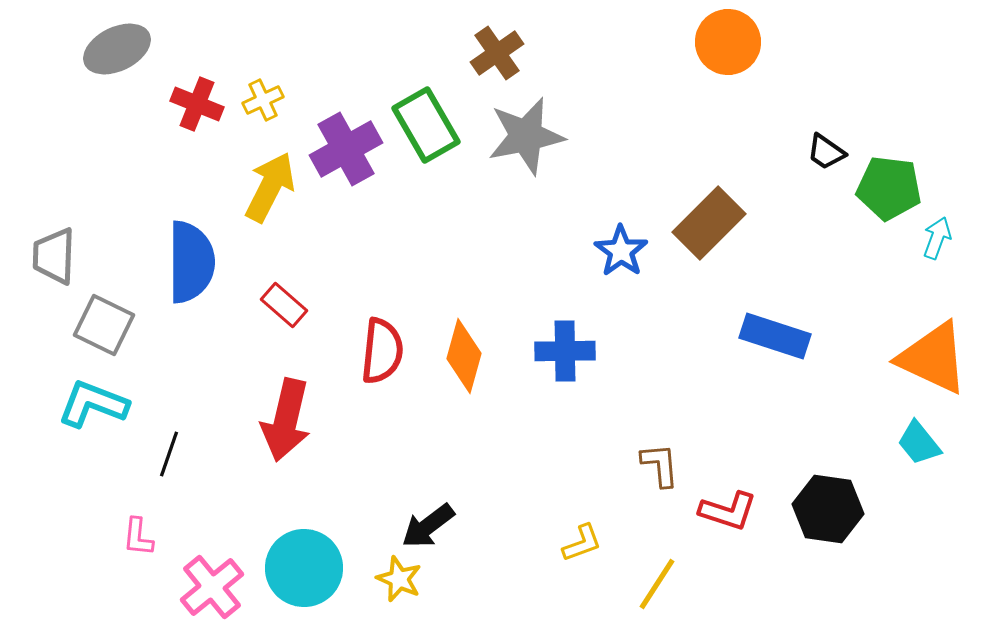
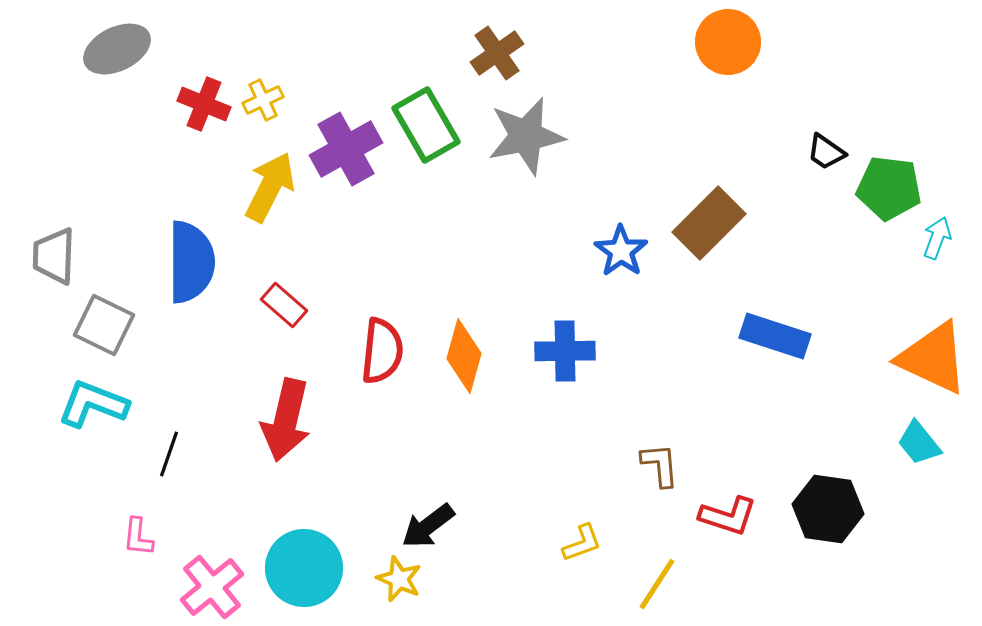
red cross: moved 7 px right
red L-shape: moved 5 px down
